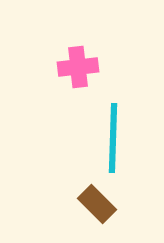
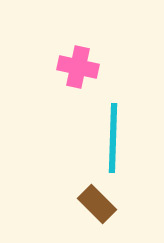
pink cross: rotated 18 degrees clockwise
